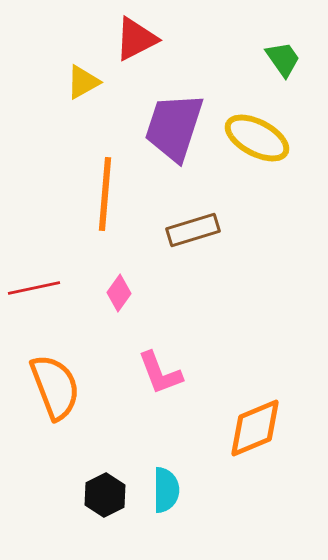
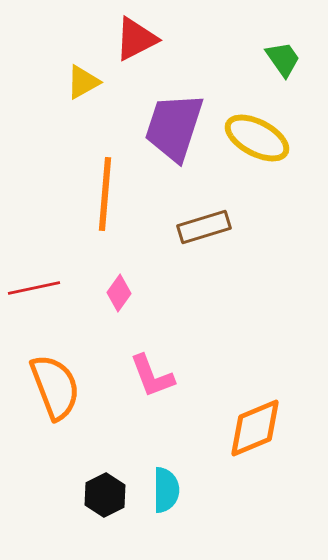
brown rectangle: moved 11 px right, 3 px up
pink L-shape: moved 8 px left, 3 px down
